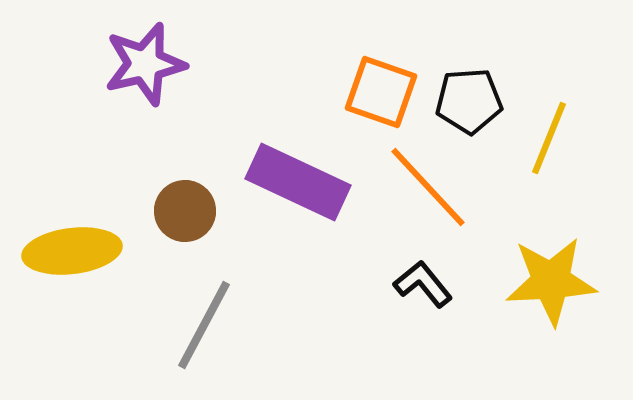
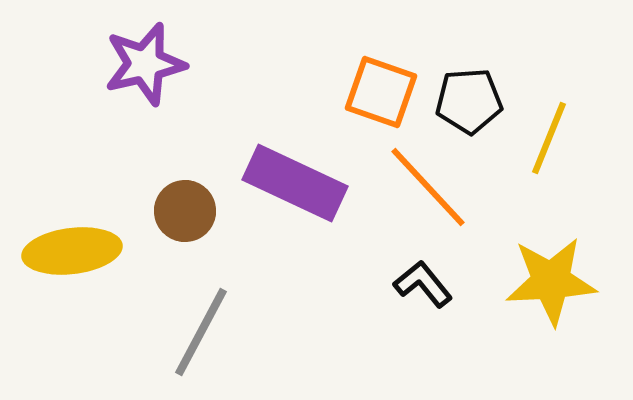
purple rectangle: moved 3 px left, 1 px down
gray line: moved 3 px left, 7 px down
